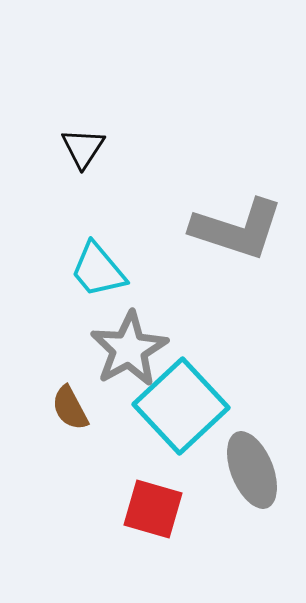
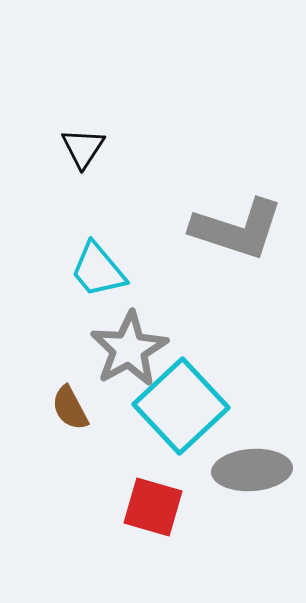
gray ellipse: rotated 72 degrees counterclockwise
red square: moved 2 px up
